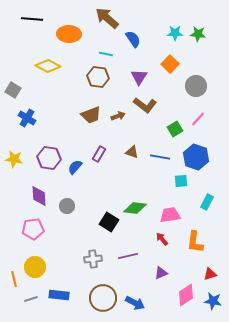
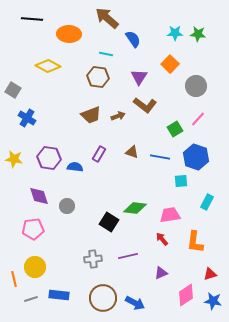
blue semicircle at (75, 167): rotated 56 degrees clockwise
purple diamond at (39, 196): rotated 15 degrees counterclockwise
